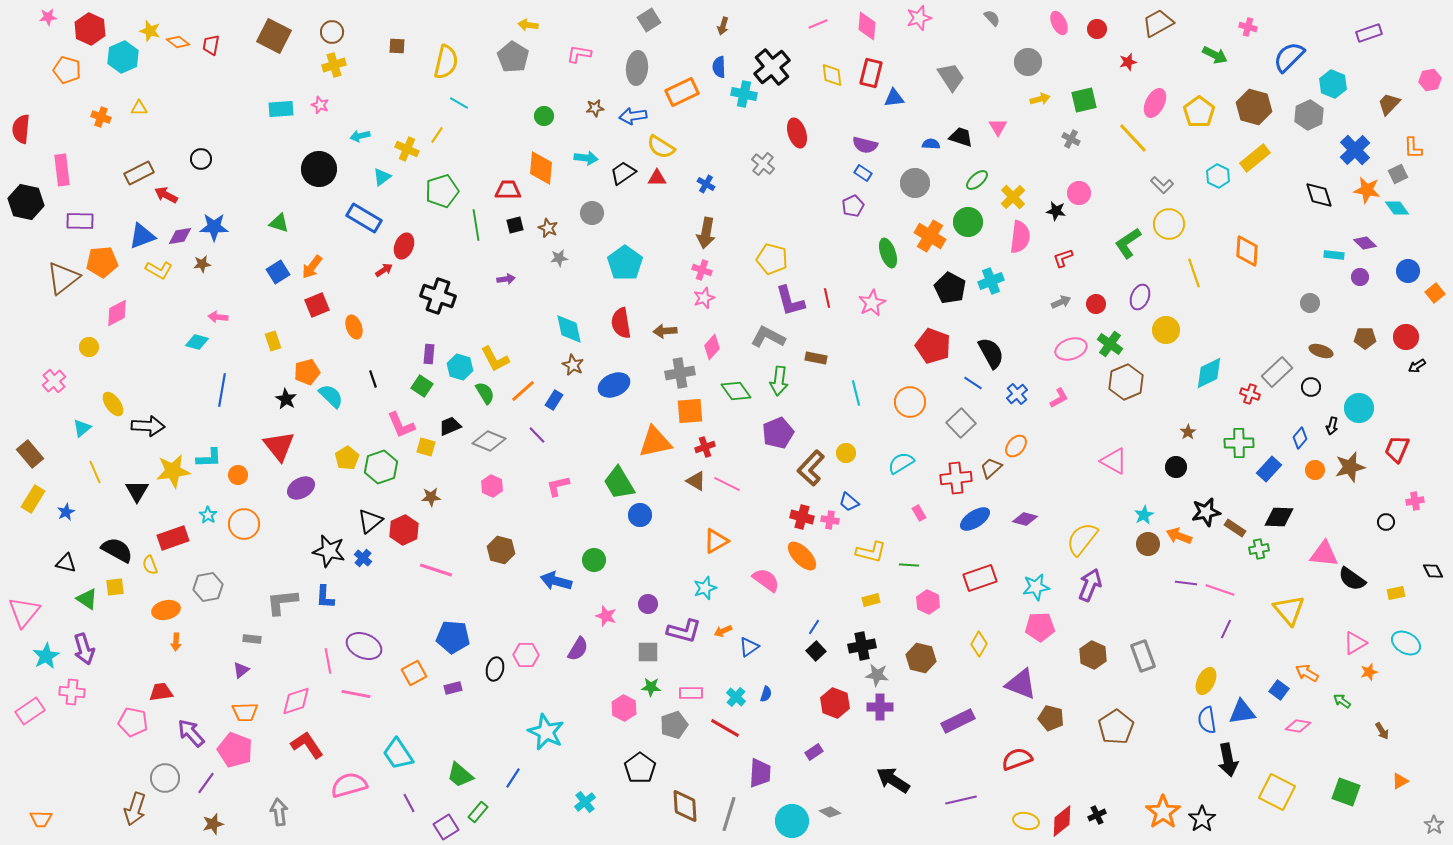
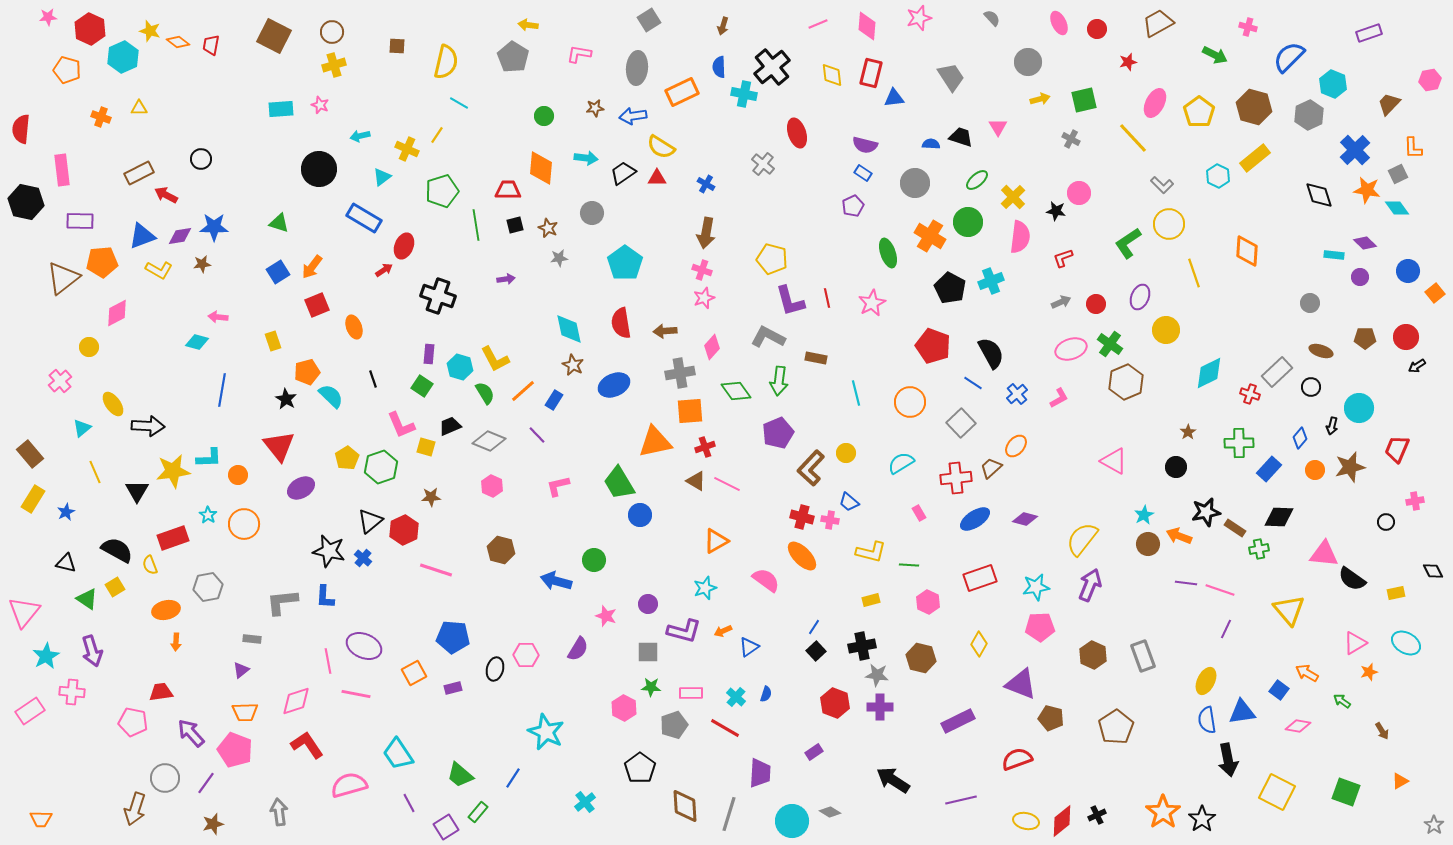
pink cross at (54, 381): moved 6 px right
yellow square at (115, 587): rotated 24 degrees counterclockwise
purple arrow at (84, 649): moved 8 px right, 2 px down
